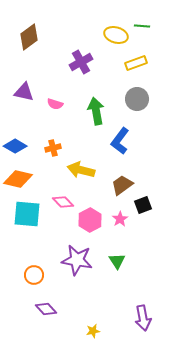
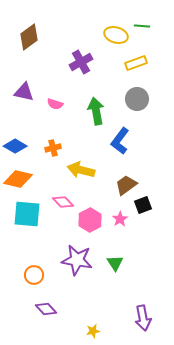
brown trapezoid: moved 4 px right
green triangle: moved 2 px left, 2 px down
